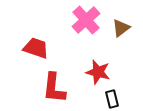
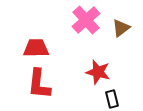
red trapezoid: rotated 20 degrees counterclockwise
red L-shape: moved 15 px left, 4 px up
